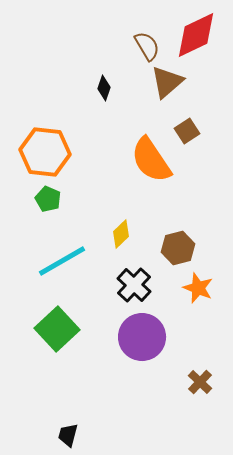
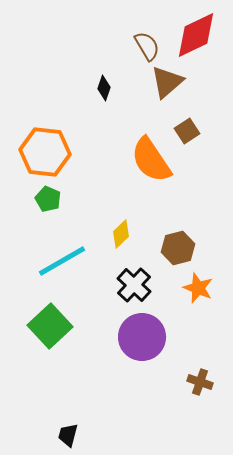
green square: moved 7 px left, 3 px up
brown cross: rotated 25 degrees counterclockwise
